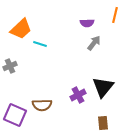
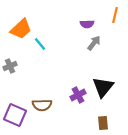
purple semicircle: moved 1 px down
cyan line: rotated 32 degrees clockwise
